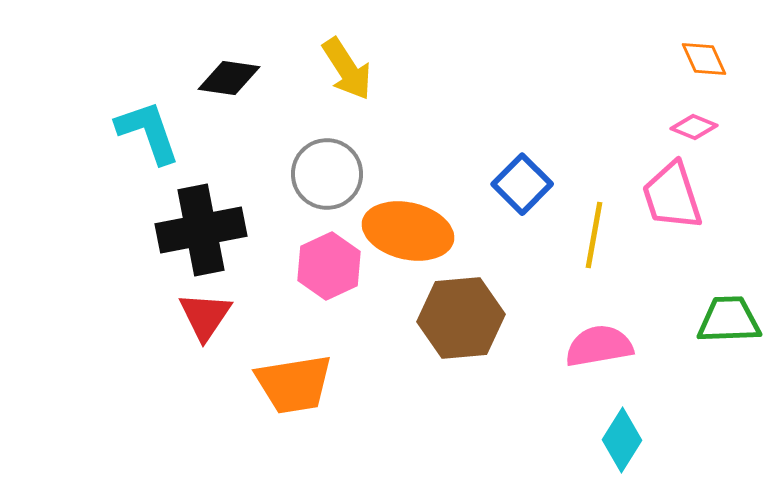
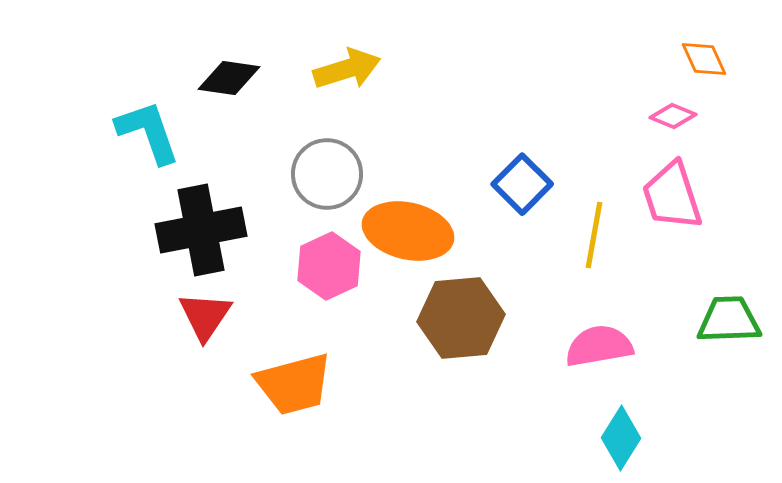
yellow arrow: rotated 74 degrees counterclockwise
pink diamond: moved 21 px left, 11 px up
orange trapezoid: rotated 6 degrees counterclockwise
cyan diamond: moved 1 px left, 2 px up
